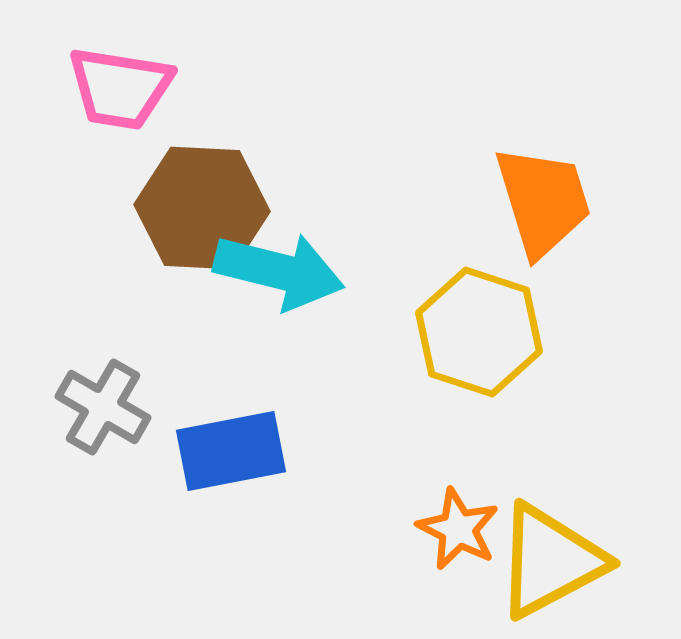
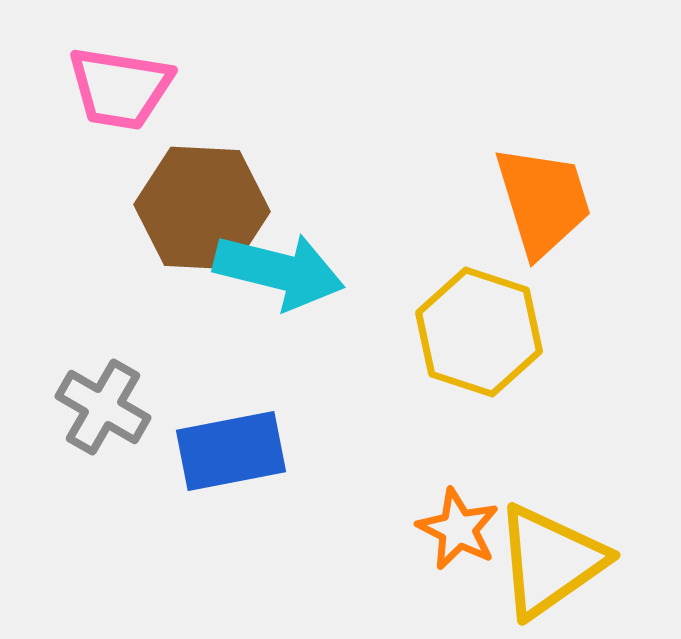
yellow triangle: rotated 7 degrees counterclockwise
